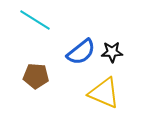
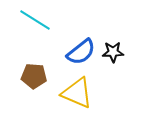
black star: moved 1 px right
brown pentagon: moved 2 px left
yellow triangle: moved 27 px left
